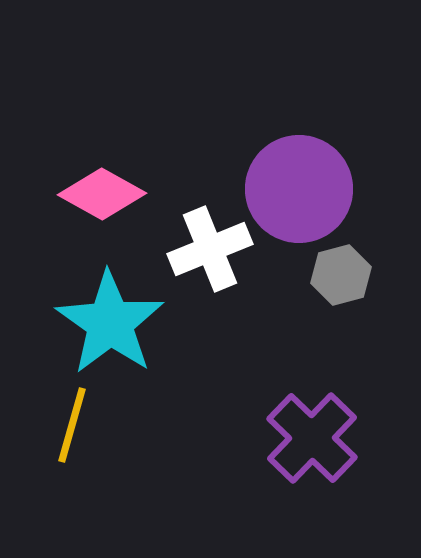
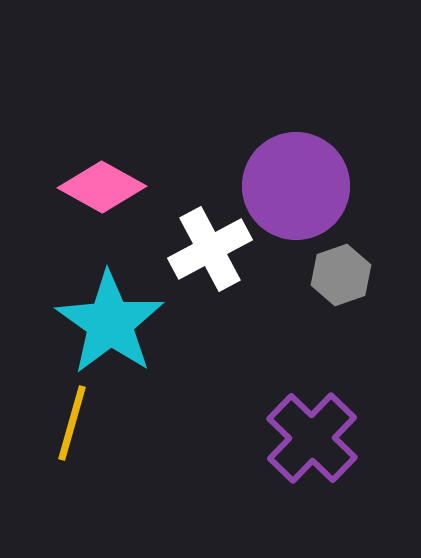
purple circle: moved 3 px left, 3 px up
pink diamond: moved 7 px up
white cross: rotated 6 degrees counterclockwise
gray hexagon: rotated 4 degrees counterclockwise
yellow line: moved 2 px up
